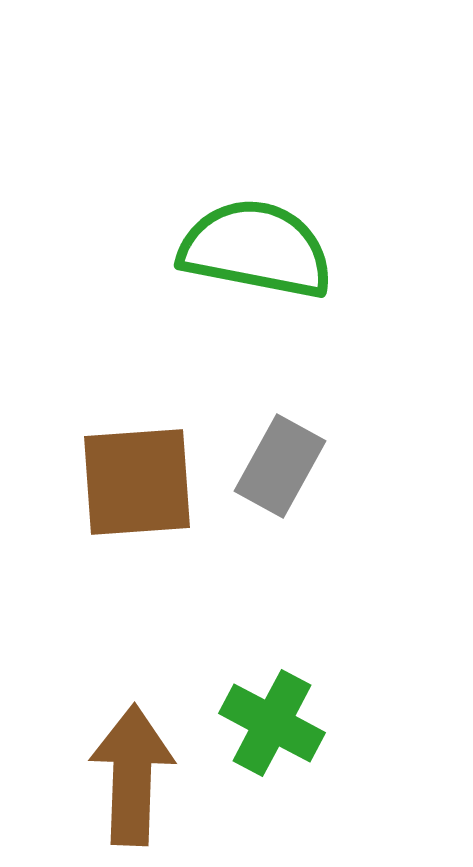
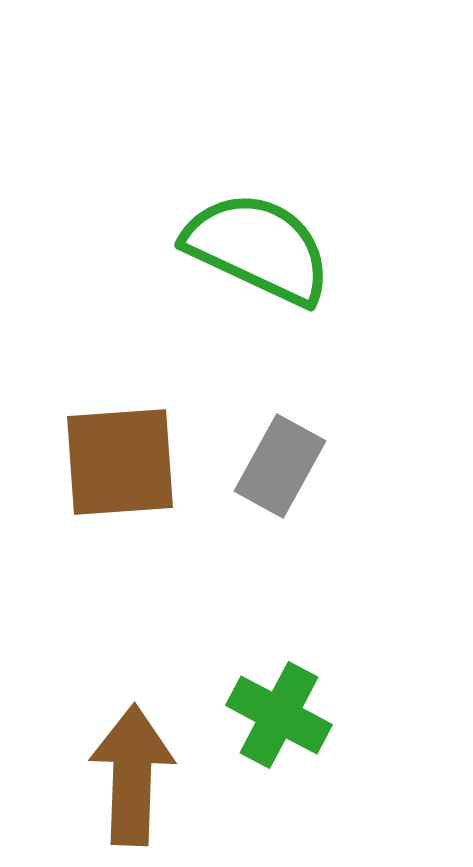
green semicircle: moved 2 px right, 1 px up; rotated 14 degrees clockwise
brown square: moved 17 px left, 20 px up
green cross: moved 7 px right, 8 px up
